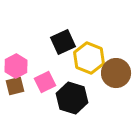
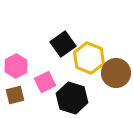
black square: moved 2 px down; rotated 10 degrees counterclockwise
brown square: moved 9 px down
